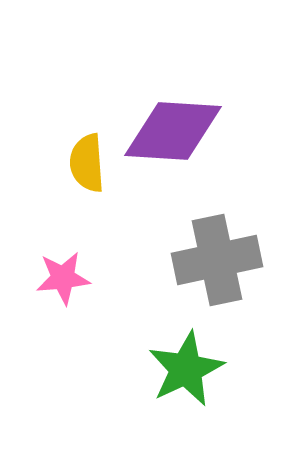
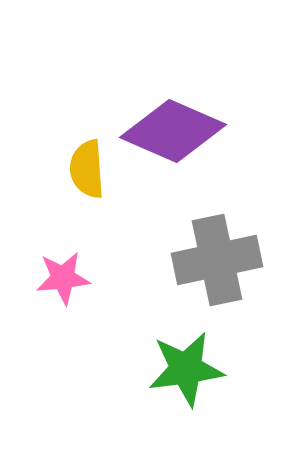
purple diamond: rotated 20 degrees clockwise
yellow semicircle: moved 6 px down
green star: rotated 18 degrees clockwise
